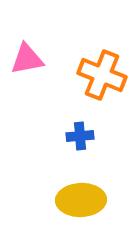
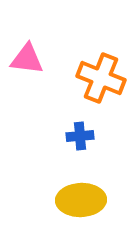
pink triangle: rotated 18 degrees clockwise
orange cross: moved 1 px left, 3 px down
